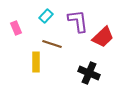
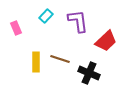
red trapezoid: moved 3 px right, 4 px down
brown line: moved 8 px right, 15 px down
